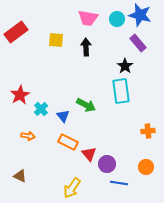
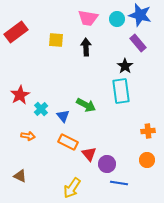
orange circle: moved 1 px right, 7 px up
